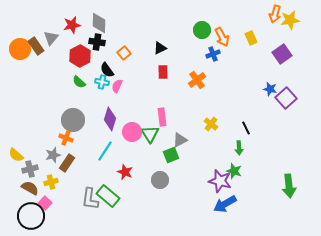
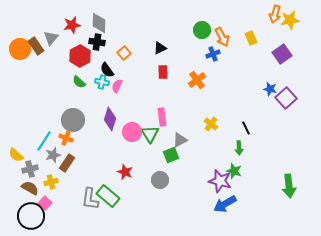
cyan line at (105, 151): moved 61 px left, 10 px up
